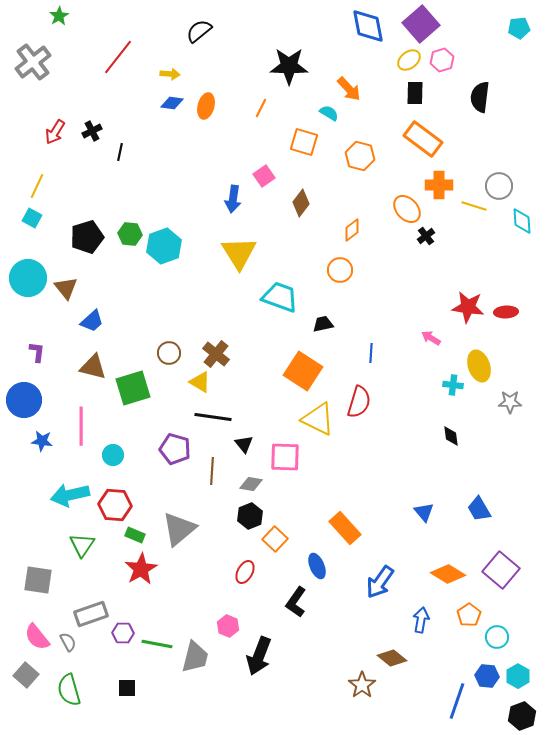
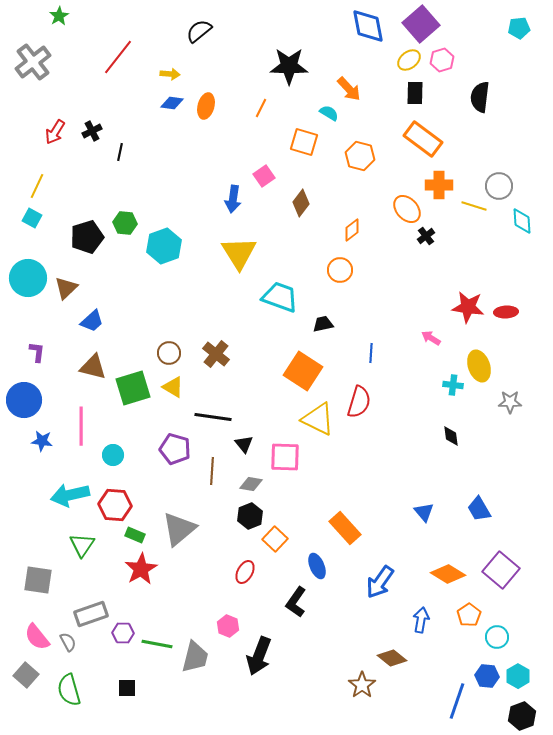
green hexagon at (130, 234): moved 5 px left, 11 px up
brown triangle at (66, 288): rotated 25 degrees clockwise
yellow triangle at (200, 382): moved 27 px left, 5 px down
